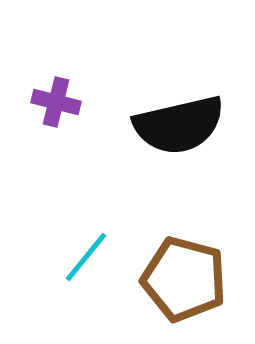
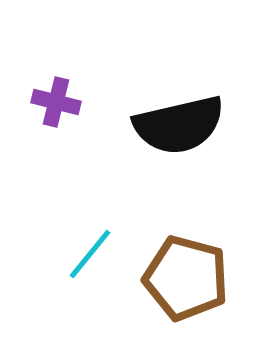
cyan line: moved 4 px right, 3 px up
brown pentagon: moved 2 px right, 1 px up
